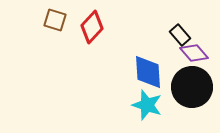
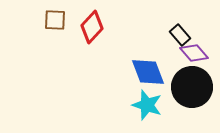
brown square: rotated 15 degrees counterclockwise
blue diamond: rotated 18 degrees counterclockwise
